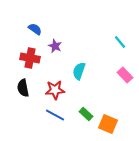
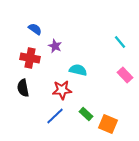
cyan semicircle: moved 1 px left, 1 px up; rotated 84 degrees clockwise
red star: moved 7 px right
blue line: moved 1 px down; rotated 72 degrees counterclockwise
